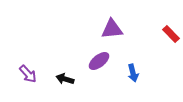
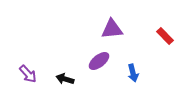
red rectangle: moved 6 px left, 2 px down
